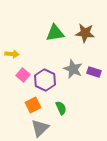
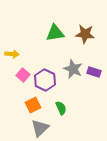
brown star: moved 1 px down
